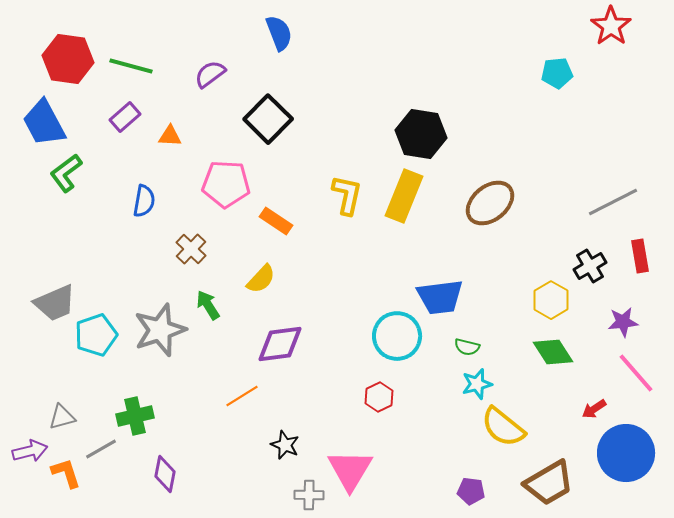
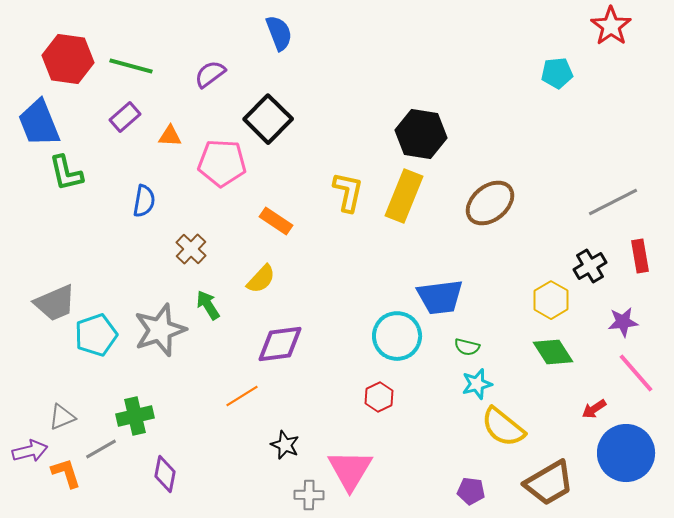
blue trapezoid at (44, 123): moved 5 px left; rotated 6 degrees clockwise
green L-shape at (66, 173): rotated 66 degrees counterclockwise
pink pentagon at (226, 184): moved 4 px left, 21 px up
yellow L-shape at (347, 195): moved 1 px right, 3 px up
gray triangle at (62, 417): rotated 8 degrees counterclockwise
